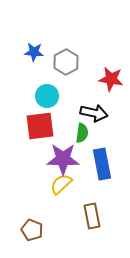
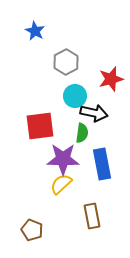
blue star: moved 1 px right, 21 px up; rotated 24 degrees clockwise
red star: rotated 25 degrees counterclockwise
cyan circle: moved 28 px right
